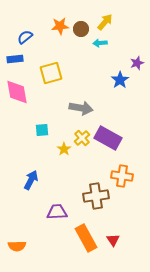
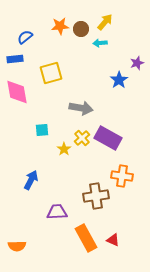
blue star: moved 1 px left
red triangle: rotated 32 degrees counterclockwise
